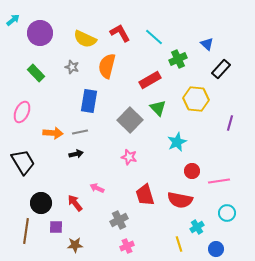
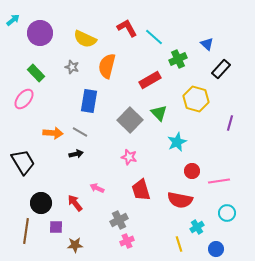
red L-shape: moved 7 px right, 5 px up
yellow hexagon: rotated 10 degrees clockwise
green triangle: moved 1 px right, 5 px down
pink ellipse: moved 2 px right, 13 px up; rotated 15 degrees clockwise
gray line: rotated 42 degrees clockwise
red trapezoid: moved 4 px left, 5 px up
pink cross: moved 5 px up
